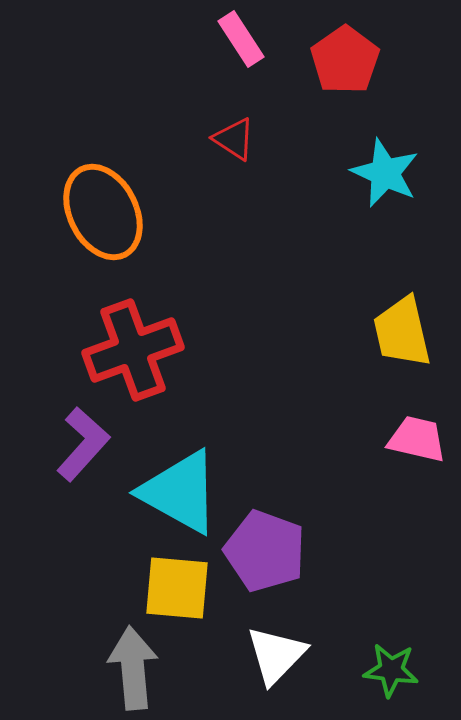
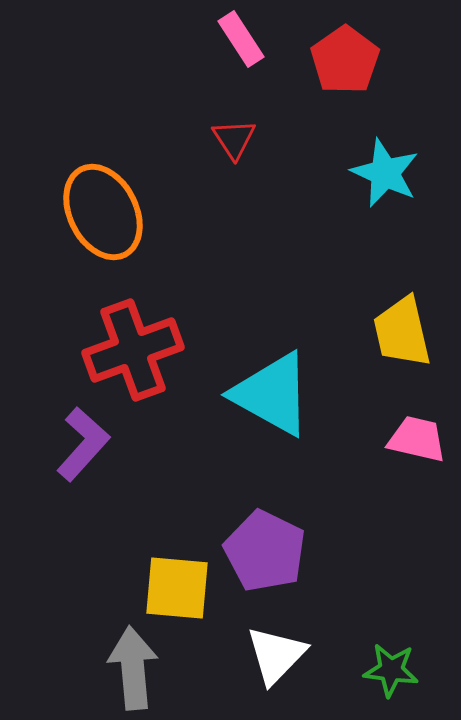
red triangle: rotated 24 degrees clockwise
cyan triangle: moved 92 px right, 98 px up
purple pentagon: rotated 6 degrees clockwise
